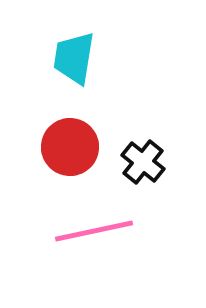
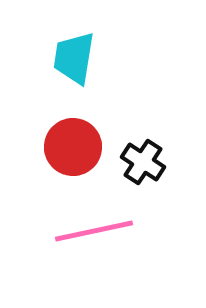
red circle: moved 3 px right
black cross: rotated 6 degrees counterclockwise
